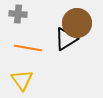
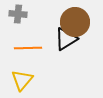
brown circle: moved 2 px left, 1 px up
orange line: rotated 12 degrees counterclockwise
yellow triangle: rotated 15 degrees clockwise
